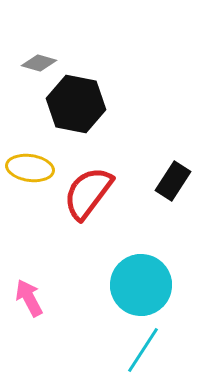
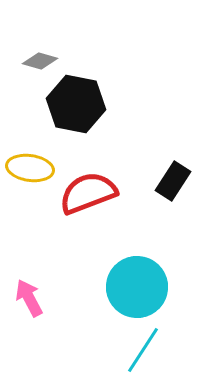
gray diamond: moved 1 px right, 2 px up
red semicircle: rotated 32 degrees clockwise
cyan circle: moved 4 px left, 2 px down
